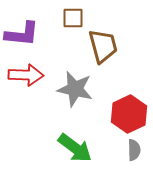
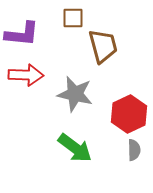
gray star: moved 5 px down
